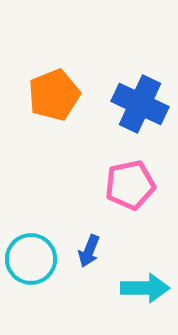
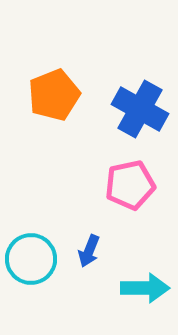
blue cross: moved 5 px down; rotated 4 degrees clockwise
